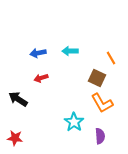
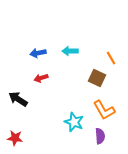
orange L-shape: moved 2 px right, 7 px down
cyan star: rotated 12 degrees counterclockwise
